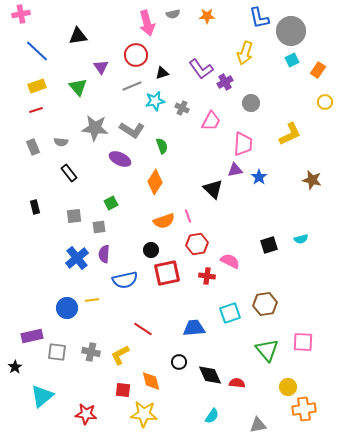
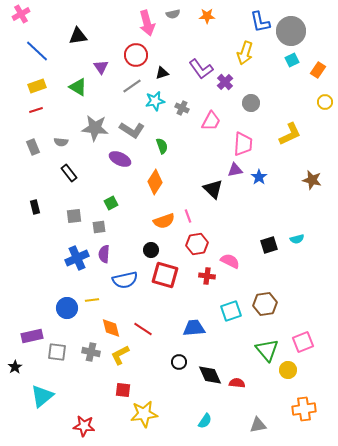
pink cross at (21, 14): rotated 18 degrees counterclockwise
blue L-shape at (259, 18): moved 1 px right, 4 px down
purple cross at (225, 82): rotated 14 degrees counterclockwise
gray line at (132, 86): rotated 12 degrees counterclockwise
green triangle at (78, 87): rotated 18 degrees counterclockwise
cyan semicircle at (301, 239): moved 4 px left
blue cross at (77, 258): rotated 15 degrees clockwise
red square at (167, 273): moved 2 px left, 2 px down; rotated 28 degrees clockwise
cyan square at (230, 313): moved 1 px right, 2 px up
pink square at (303, 342): rotated 25 degrees counterclockwise
orange diamond at (151, 381): moved 40 px left, 53 px up
yellow circle at (288, 387): moved 17 px up
red star at (86, 414): moved 2 px left, 12 px down
yellow star at (144, 414): rotated 12 degrees counterclockwise
cyan semicircle at (212, 416): moved 7 px left, 5 px down
